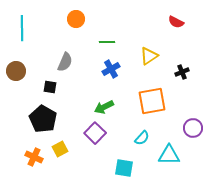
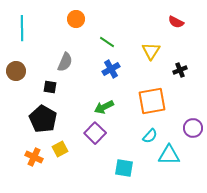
green line: rotated 35 degrees clockwise
yellow triangle: moved 2 px right, 5 px up; rotated 24 degrees counterclockwise
black cross: moved 2 px left, 2 px up
cyan semicircle: moved 8 px right, 2 px up
